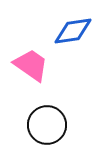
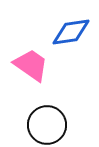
blue diamond: moved 2 px left, 1 px down
